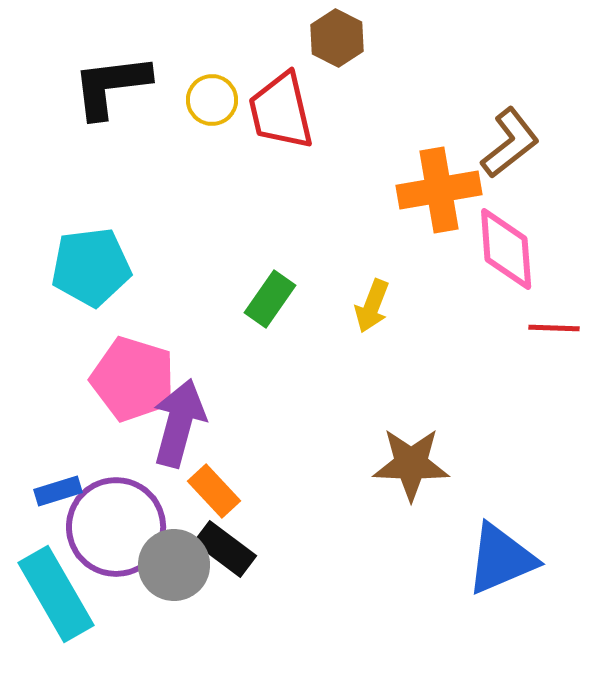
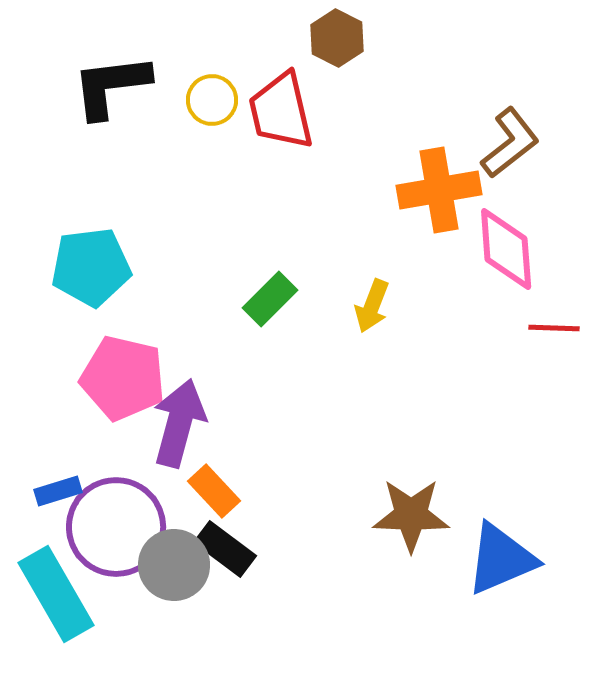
green rectangle: rotated 10 degrees clockwise
pink pentagon: moved 10 px left, 1 px up; rotated 4 degrees counterclockwise
brown star: moved 51 px down
